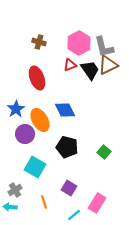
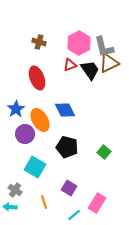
brown triangle: moved 1 px right, 2 px up
gray cross: rotated 24 degrees counterclockwise
